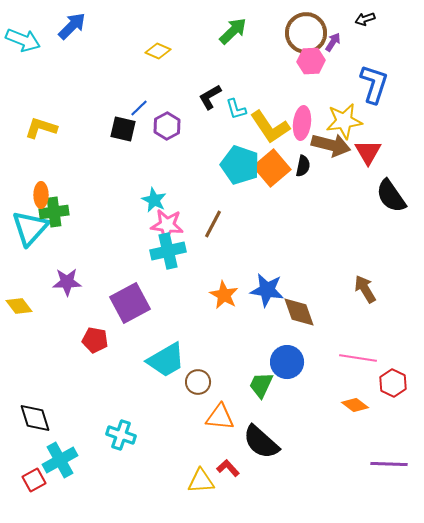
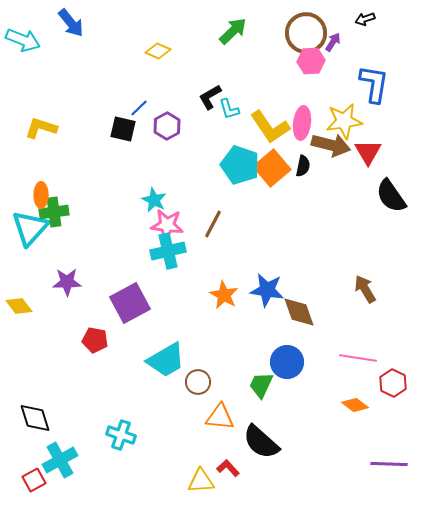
blue arrow at (72, 26): moved 1 px left, 3 px up; rotated 96 degrees clockwise
blue L-shape at (374, 84): rotated 9 degrees counterclockwise
cyan L-shape at (236, 109): moved 7 px left
